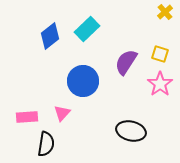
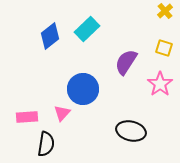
yellow cross: moved 1 px up
yellow square: moved 4 px right, 6 px up
blue circle: moved 8 px down
